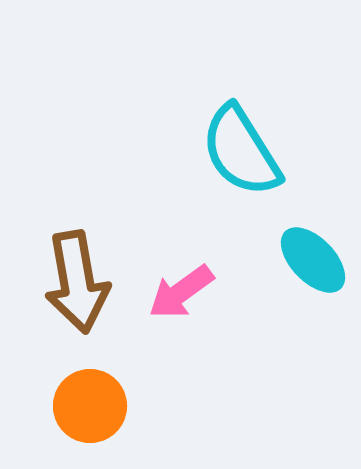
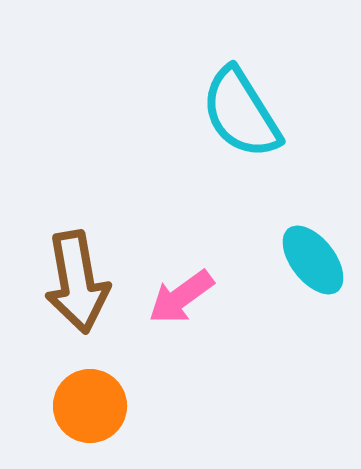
cyan semicircle: moved 38 px up
cyan ellipse: rotated 6 degrees clockwise
pink arrow: moved 5 px down
